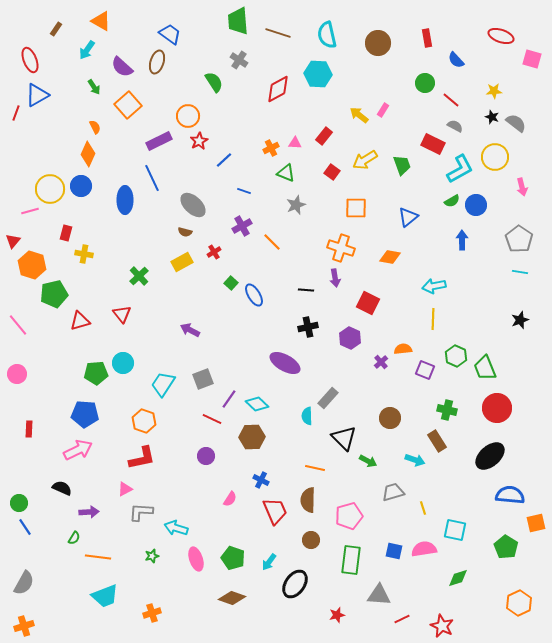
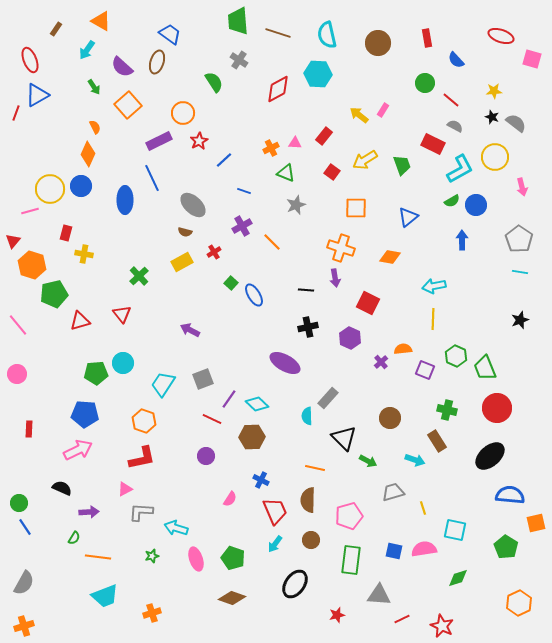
orange circle at (188, 116): moved 5 px left, 3 px up
cyan arrow at (269, 562): moved 6 px right, 18 px up
